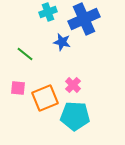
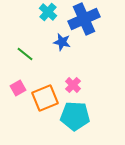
cyan cross: rotated 30 degrees counterclockwise
pink square: rotated 35 degrees counterclockwise
